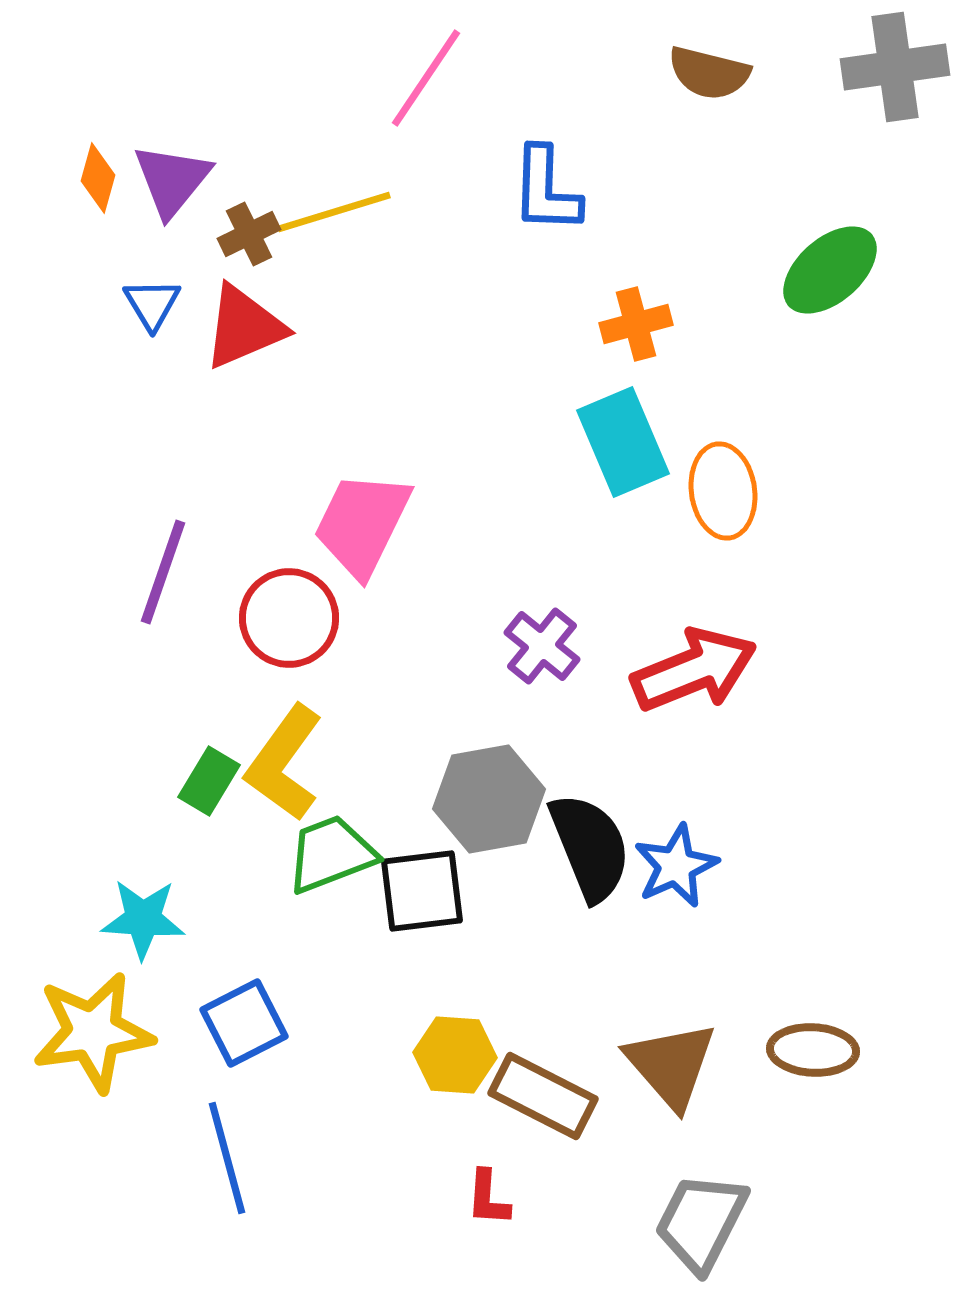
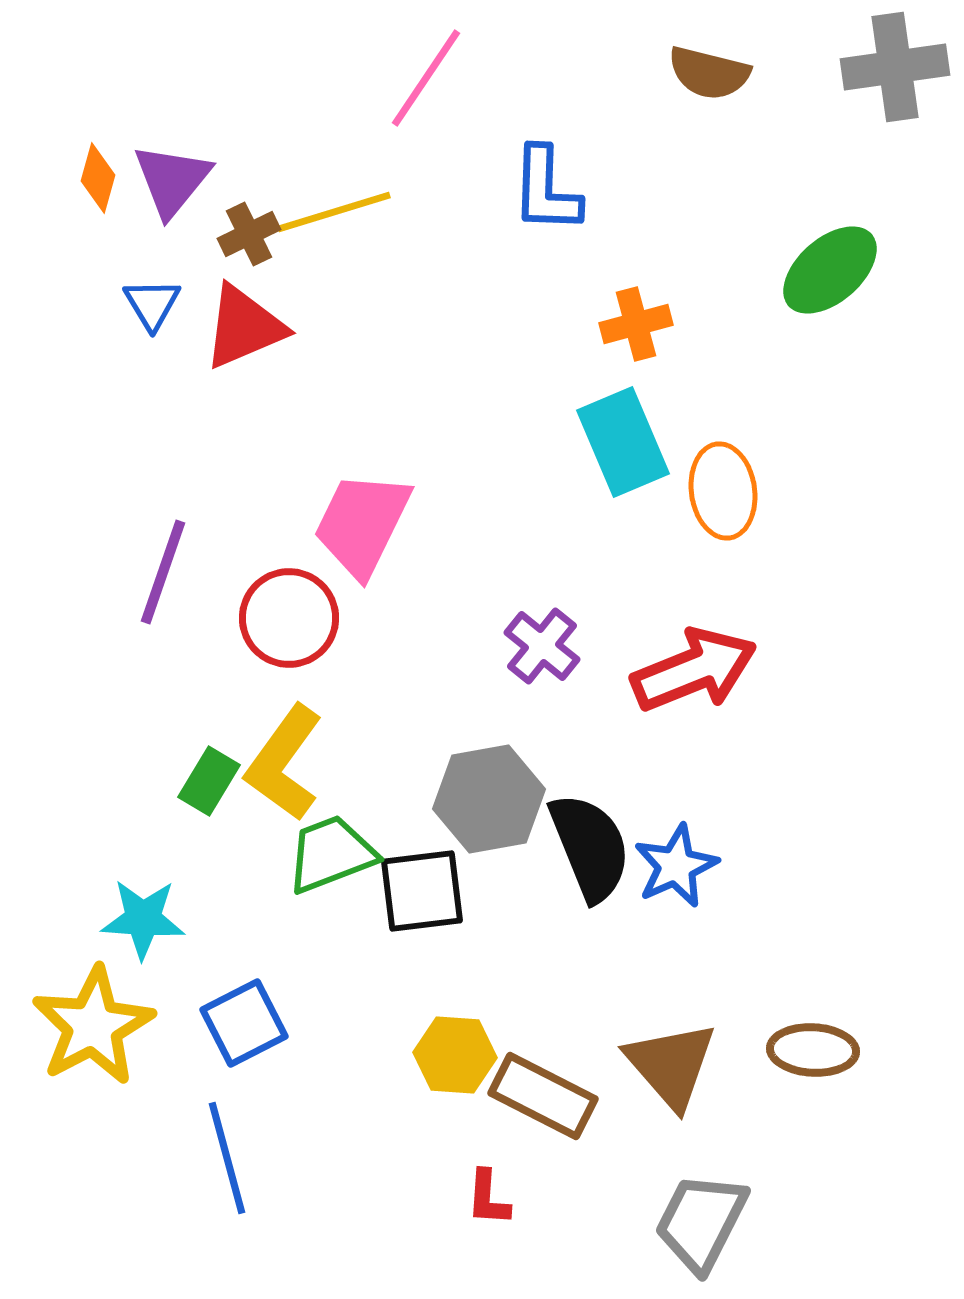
yellow star: moved 6 px up; rotated 20 degrees counterclockwise
